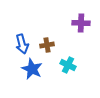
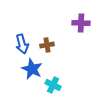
cyan cross: moved 15 px left, 20 px down
